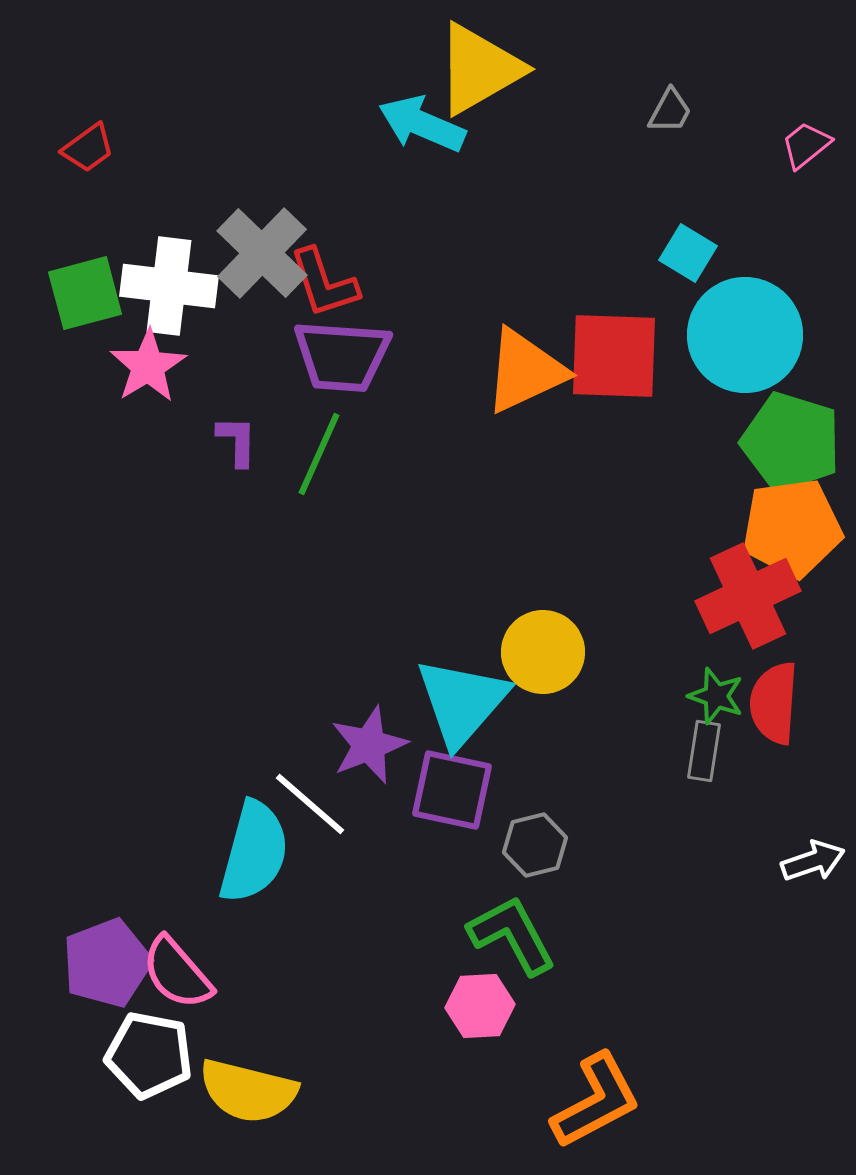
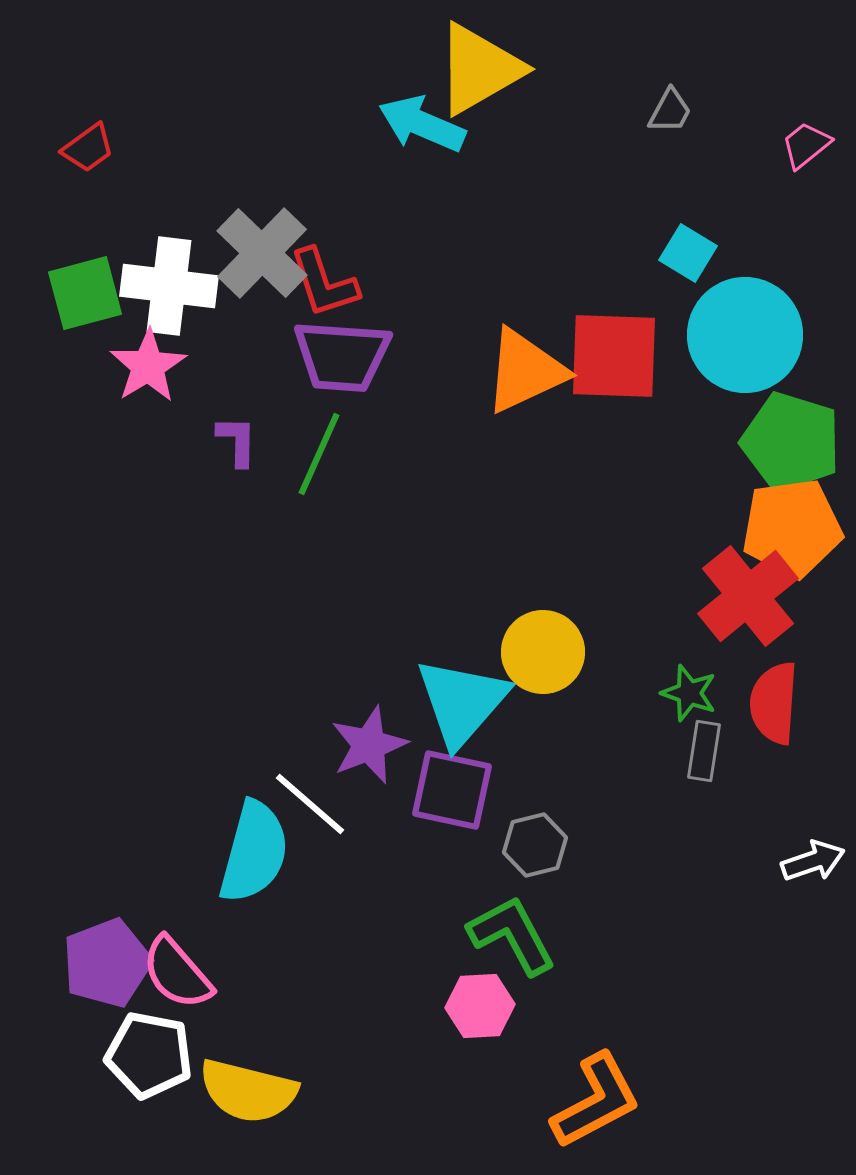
red cross: rotated 14 degrees counterclockwise
green star: moved 27 px left, 3 px up
